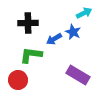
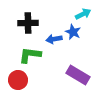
cyan arrow: moved 1 px left, 1 px down
blue arrow: rotated 21 degrees clockwise
green L-shape: moved 1 px left
